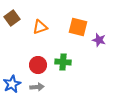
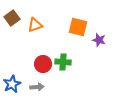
orange triangle: moved 5 px left, 2 px up
red circle: moved 5 px right, 1 px up
